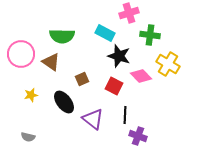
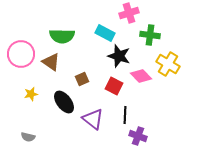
yellow star: moved 1 px up
